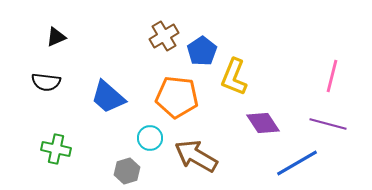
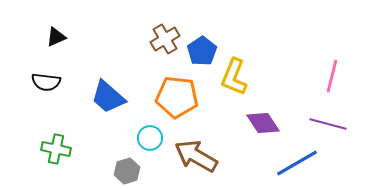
brown cross: moved 1 px right, 3 px down
